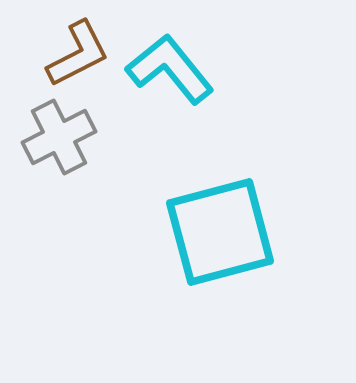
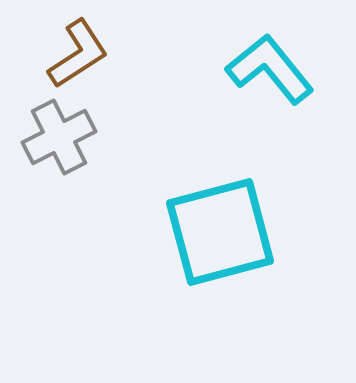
brown L-shape: rotated 6 degrees counterclockwise
cyan L-shape: moved 100 px right
